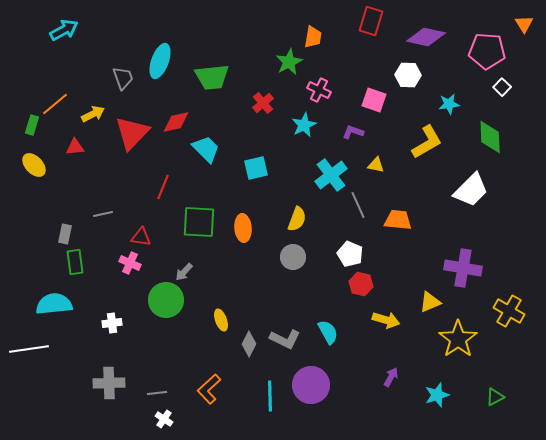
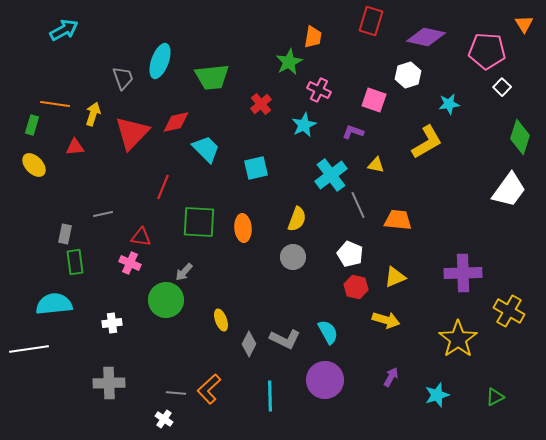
white hexagon at (408, 75): rotated 20 degrees counterclockwise
red cross at (263, 103): moved 2 px left, 1 px down
orange line at (55, 104): rotated 48 degrees clockwise
yellow arrow at (93, 114): rotated 45 degrees counterclockwise
green diamond at (490, 137): moved 30 px right; rotated 20 degrees clockwise
white trapezoid at (471, 190): moved 38 px right; rotated 9 degrees counterclockwise
purple cross at (463, 268): moved 5 px down; rotated 12 degrees counterclockwise
red hexagon at (361, 284): moved 5 px left, 3 px down
yellow triangle at (430, 302): moved 35 px left, 25 px up
purple circle at (311, 385): moved 14 px right, 5 px up
gray line at (157, 393): moved 19 px right; rotated 12 degrees clockwise
